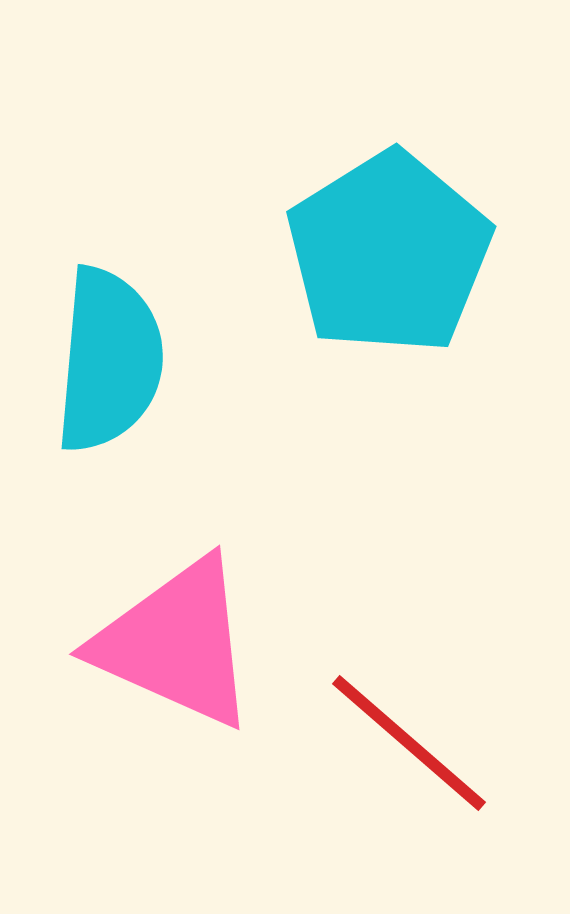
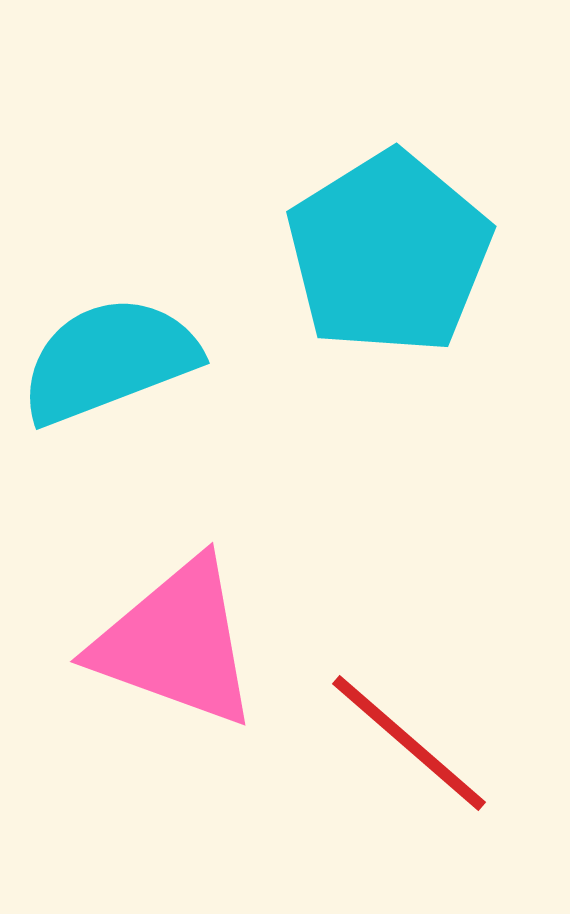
cyan semicircle: rotated 116 degrees counterclockwise
pink triangle: rotated 4 degrees counterclockwise
